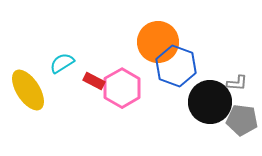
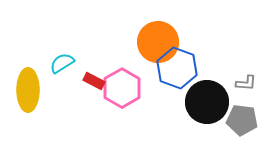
blue hexagon: moved 1 px right, 2 px down
gray L-shape: moved 9 px right
yellow ellipse: rotated 33 degrees clockwise
black circle: moved 3 px left
